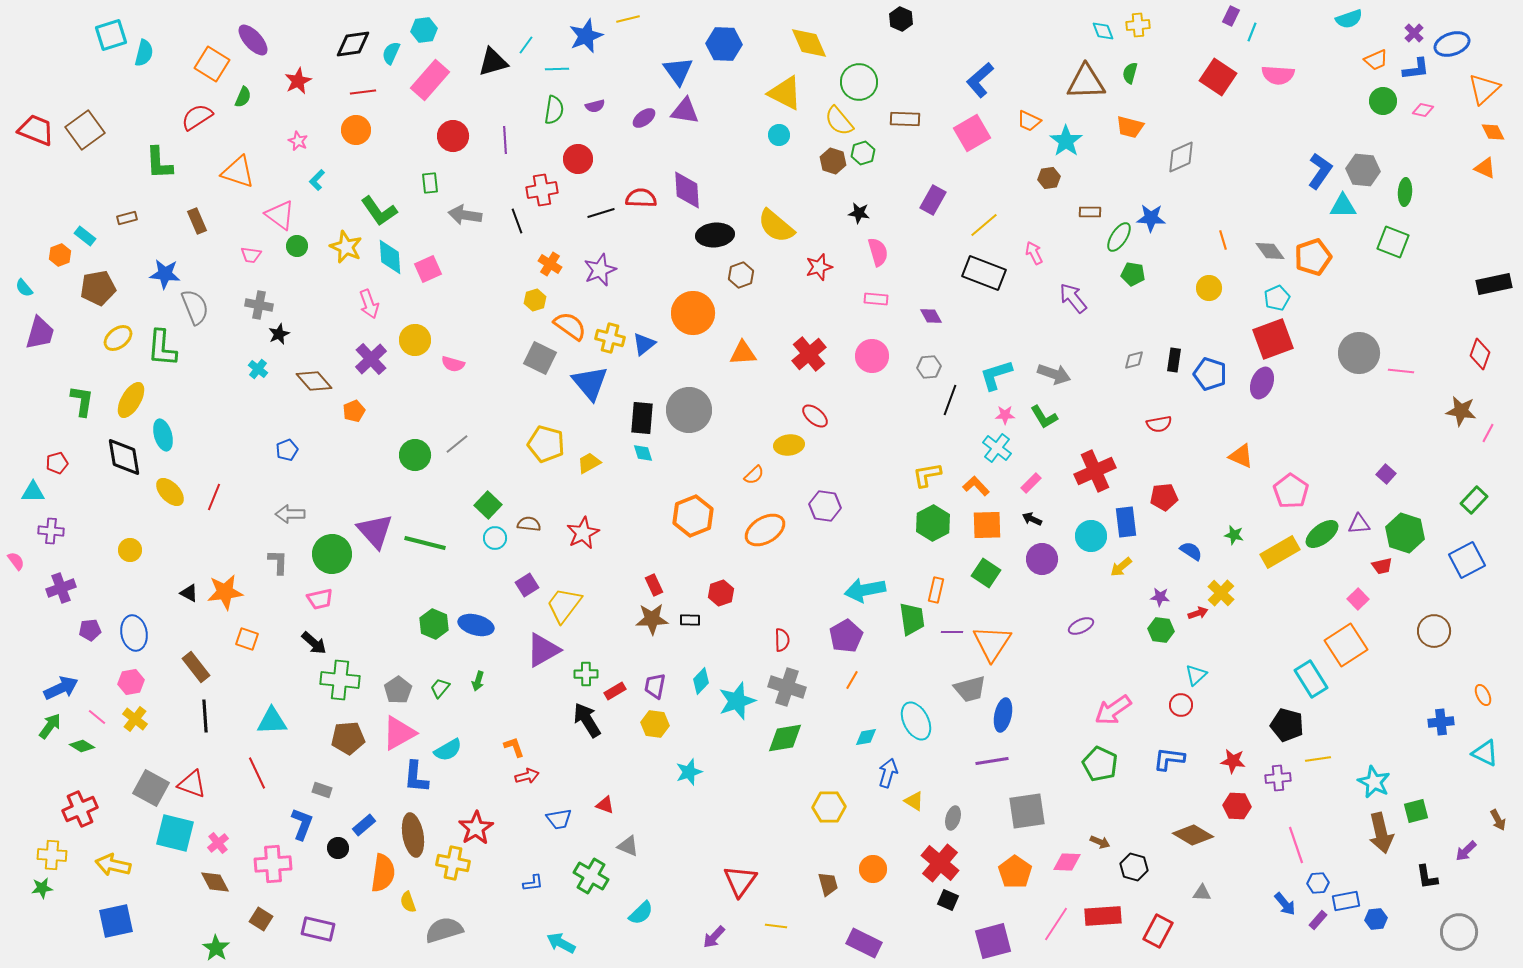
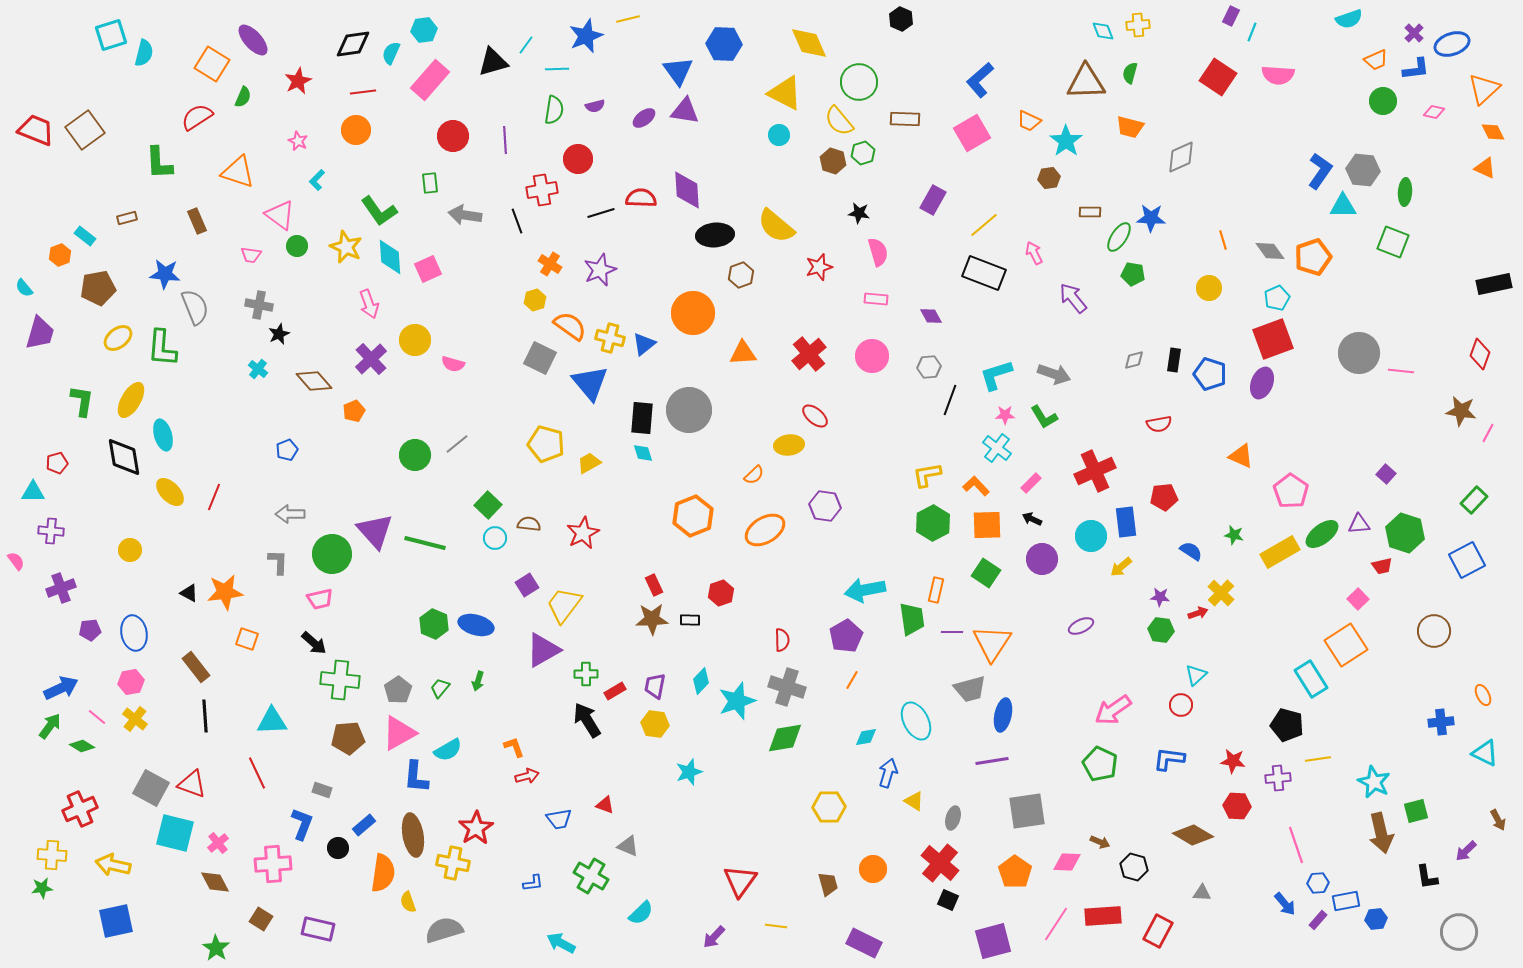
pink diamond at (1423, 110): moved 11 px right, 2 px down
